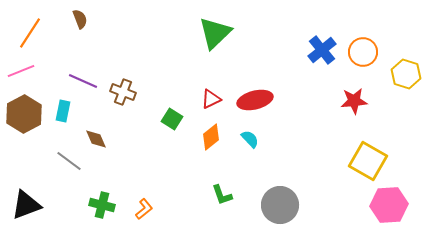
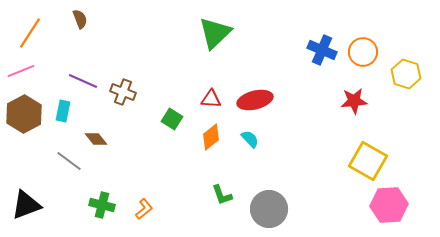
blue cross: rotated 28 degrees counterclockwise
red triangle: rotated 30 degrees clockwise
brown diamond: rotated 15 degrees counterclockwise
gray circle: moved 11 px left, 4 px down
